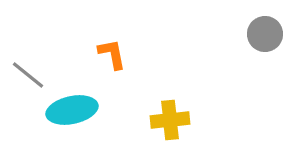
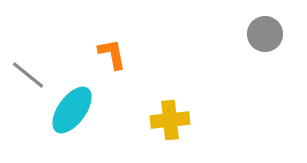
cyan ellipse: rotated 42 degrees counterclockwise
